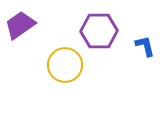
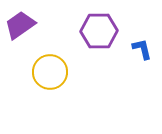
blue L-shape: moved 3 px left, 3 px down
yellow circle: moved 15 px left, 7 px down
